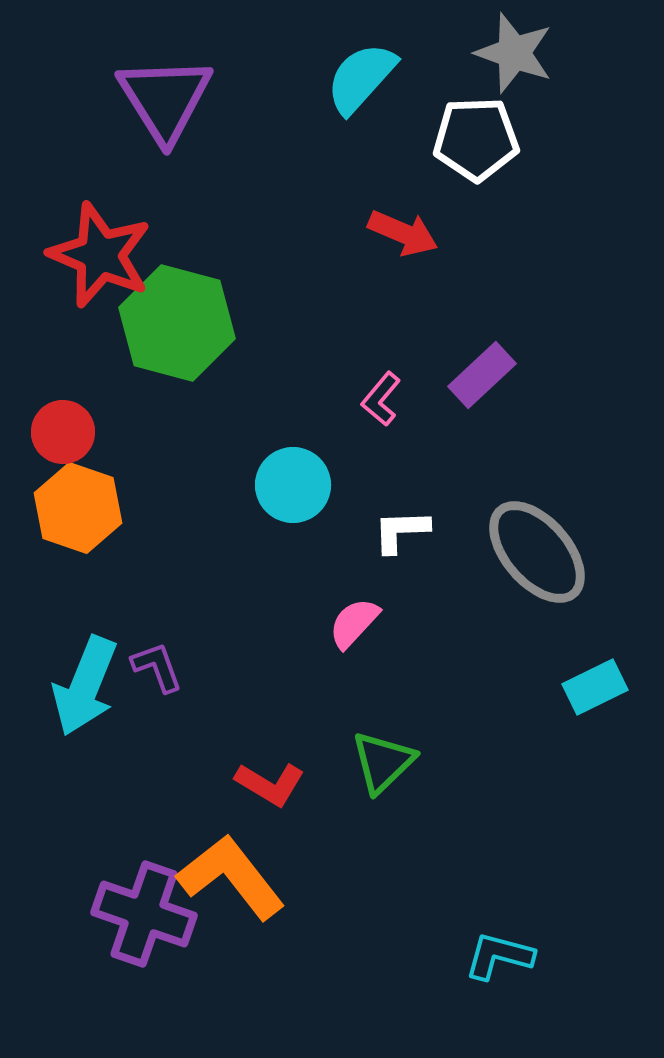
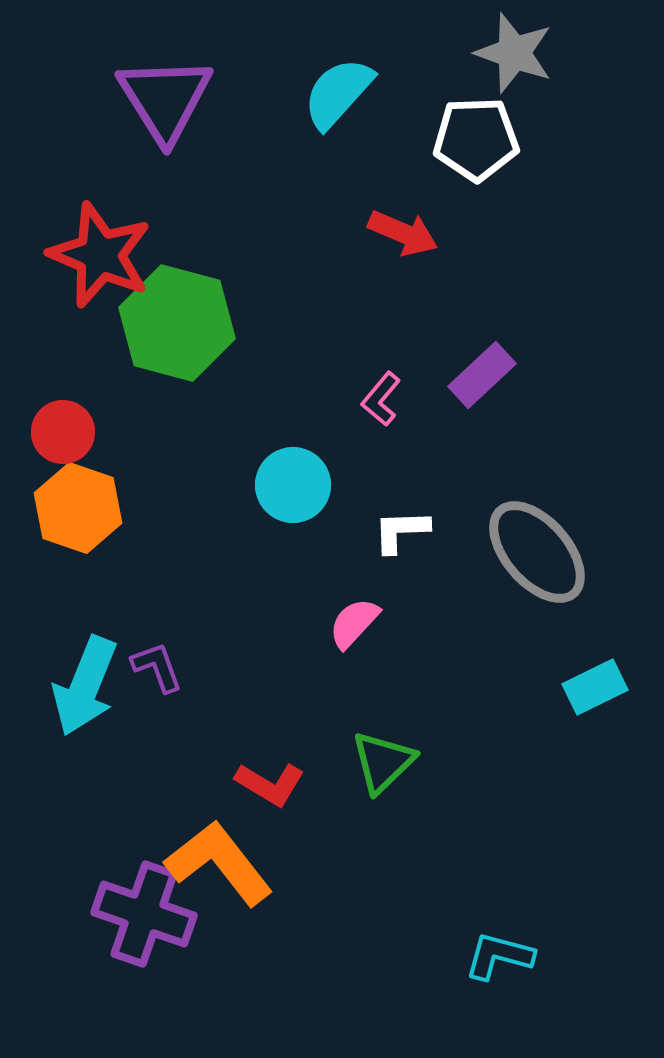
cyan semicircle: moved 23 px left, 15 px down
orange L-shape: moved 12 px left, 14 px up
